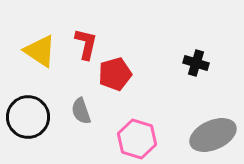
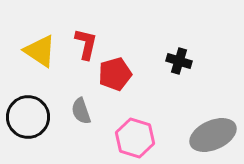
black cross: moved 17 px left, 2 px up
pink hexagon: moved 2 px left, 1 px up
